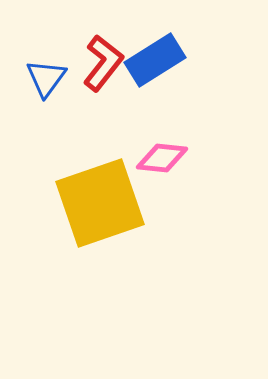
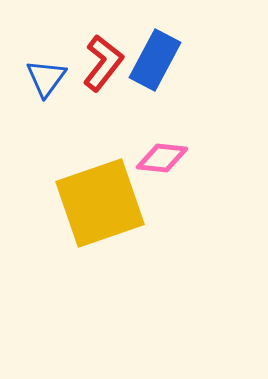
blue rectangle: rotated 30 degrees counterclockwise
